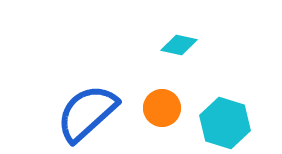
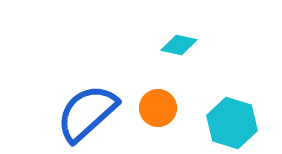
orange circle: moved 4 px left
cyan hexagon: moved 7 px right
